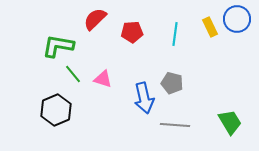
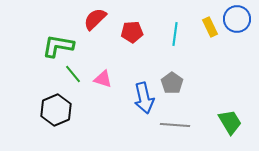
gray pentagon: rotated 20 degrees clockwise
